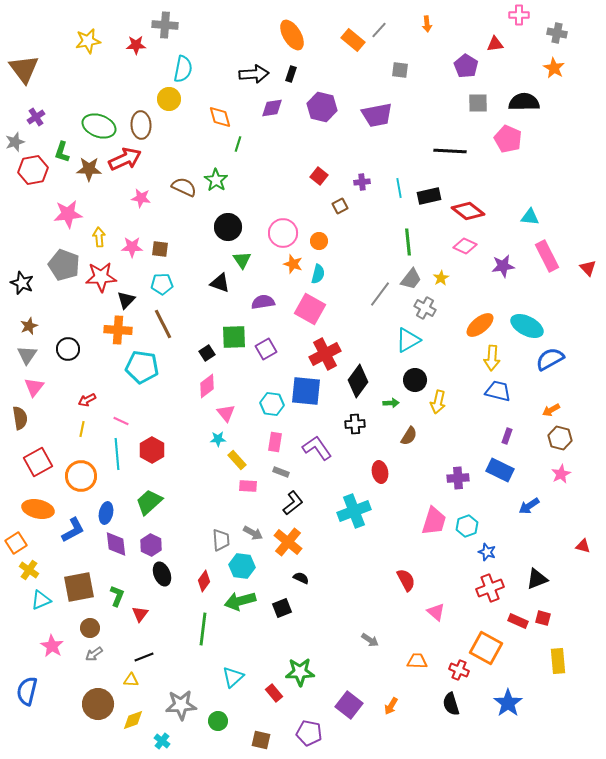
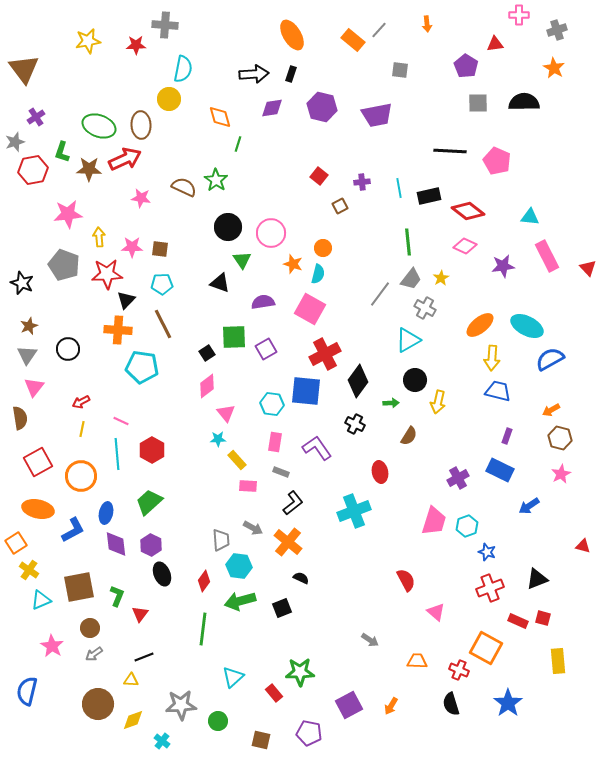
gray cross at (557, 33): moved 3 px up; rotated 30 degrees counterclockwise
pink pentagon at (508, 139): moved 11 px left, 22 px down
pink circle at (283, 233): moved 12 px left
orange circle at (319, 241): moved 4 px right, 7 px down
red star at (101, 277): moved 6 px right, 3 px up
red arrow at (87, 400): moved 6 px left, 2 px down
black cross at (355, 424): rotated 30 degrees clockwise
purple cross at (458, 478): rotated 25 degrees counterclockwise
gray arrow at (253, 533): moved 5 px up
cyan hexagon at (242, 566): moved 3 px left
purple square at (349, 705): rotated 24 degrees clockwise
